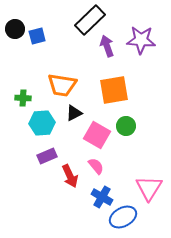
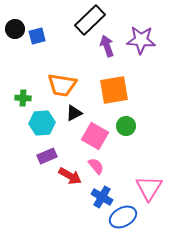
pink square: moved 2 px left, 1 px down
red arrow: rotated 35 degrees counterclockwise
